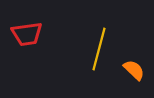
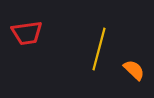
red trapezoid: moved 1 px up
